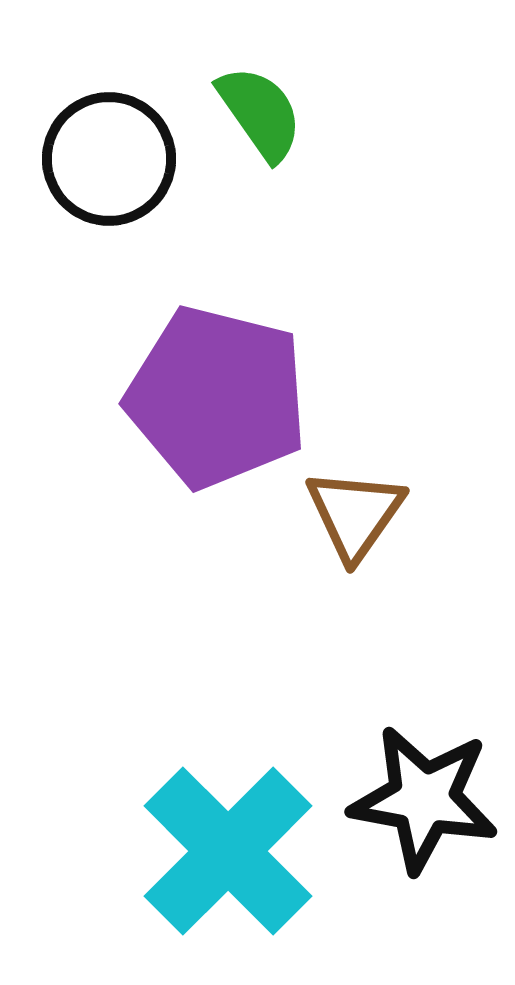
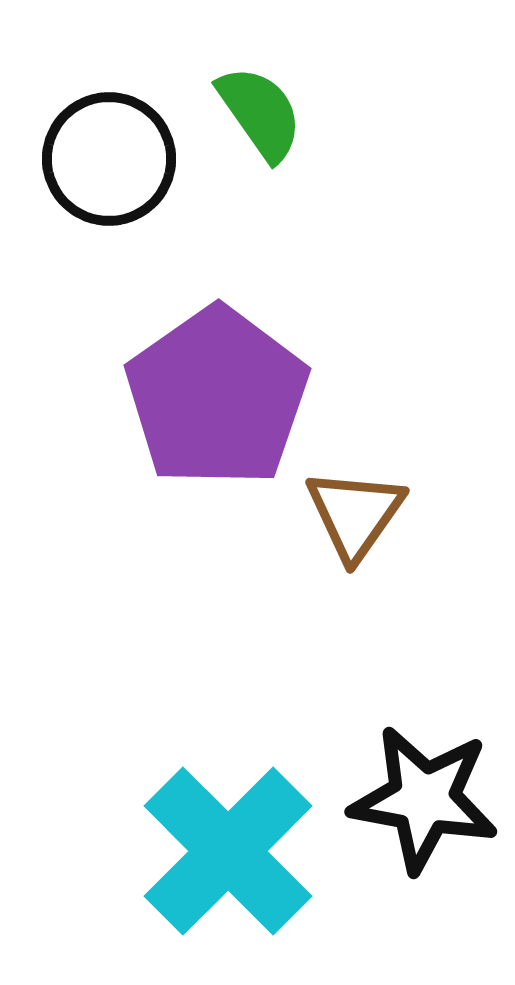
purple pentagon: rotated 23 degrees clockwise
